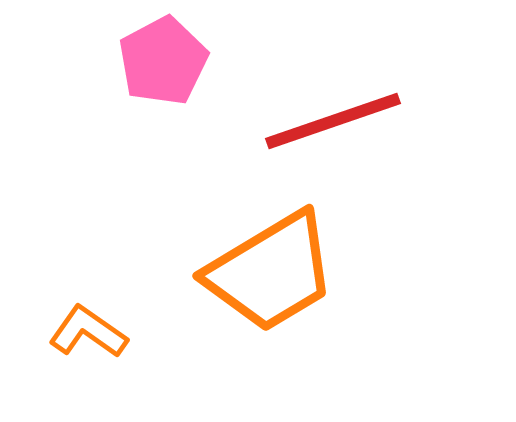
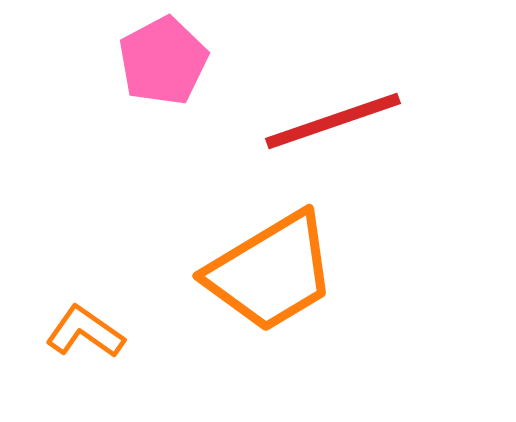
orange L-shape: moved 3 px left
